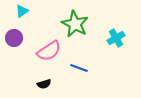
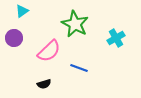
pink semicircle: rotated 10 degrees counterclockwise
